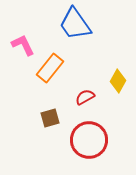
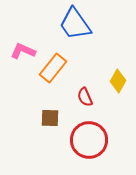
pink L-shape: moved 6 px down; rotated 40 degrees counterclockwise
orange rectangle: moved 3 px right
red semicircle: rotated 84 degrees counterclockwise
brown square: rotated 18 degrees clockwise
